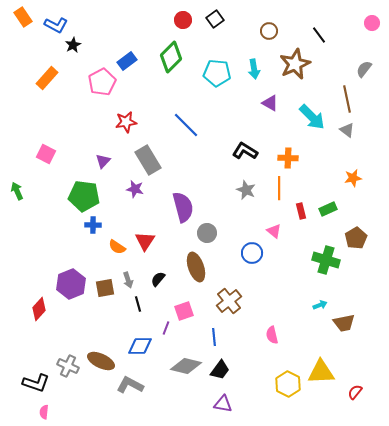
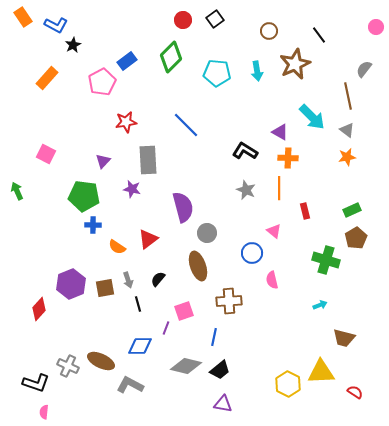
pink circle at (372, 23): moved 4 px right, 4 px down
cyan arrow at (254, 69): moved 3 px right, 2 px down
brown line at (347, 99): moved 1 px right, 3 px up
purple triangle at (270, 103): moved 10 px right, 29 px down
gray rectangle at (148, 160): rotated 28 degrees clockwise
orange star at (353, 178): moved 6 px left, 21 px up
purple star at (135, 189): moved 3 px left
green rectangle at (328, 209): moved 24 px right, 1 px down
red rectangle at (301, 211): moved 4 px right
red triangle at (145, 241): moved 3 px right, 2 px up; rotated 20 degrees clockwise
brown ellipse at (196, 267): moved 2 px right, 1 px up
brown cross at (229, 301): rotated 35 degrees clockwise
brown trapezoid at (344, 323): moved 15 px down; rotated 25 degrees clockwise
pink semicircle at (272, 335): moved 55 px up
blue line at (214, 337): rotated 18 degrees clockwise
black trapezoid at (220, 370): rotated 15 degrees clockwise
red semicircle at (355, 392): rotated 84 degrees clockwise
